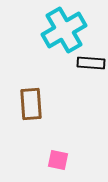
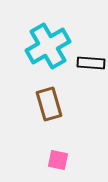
cyan cross: moved 16 px left, 16 px down
brown rectangle: moved 18 px right; rotated 12 degrees counterclockwise
